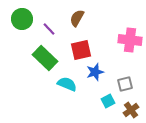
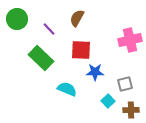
green circle: moved 5 px left
pink cross: rotated 20 degrees counterclockwise
red square: rotated 15 degrees clockwise
green rectangle: moved 4 px left
blue star: rotated 18 degrees clockwise
cyan semicircle: moved 5 px down
cyan square: rotated 16 degrees counterclockwise
brown cross: rotated 35 degrees clockwise
